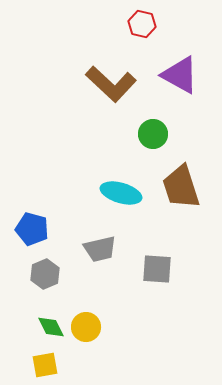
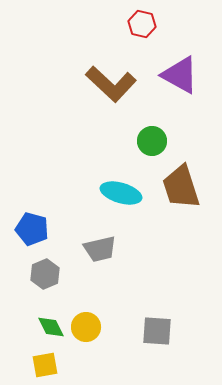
green circle: moved 1 px left, 7 px down
gray square: moved 62 px down
